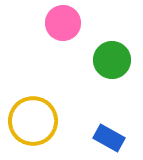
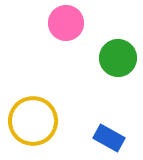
pink circle: moved 3 px right
green circle: moved 6 px right, 2 px up
